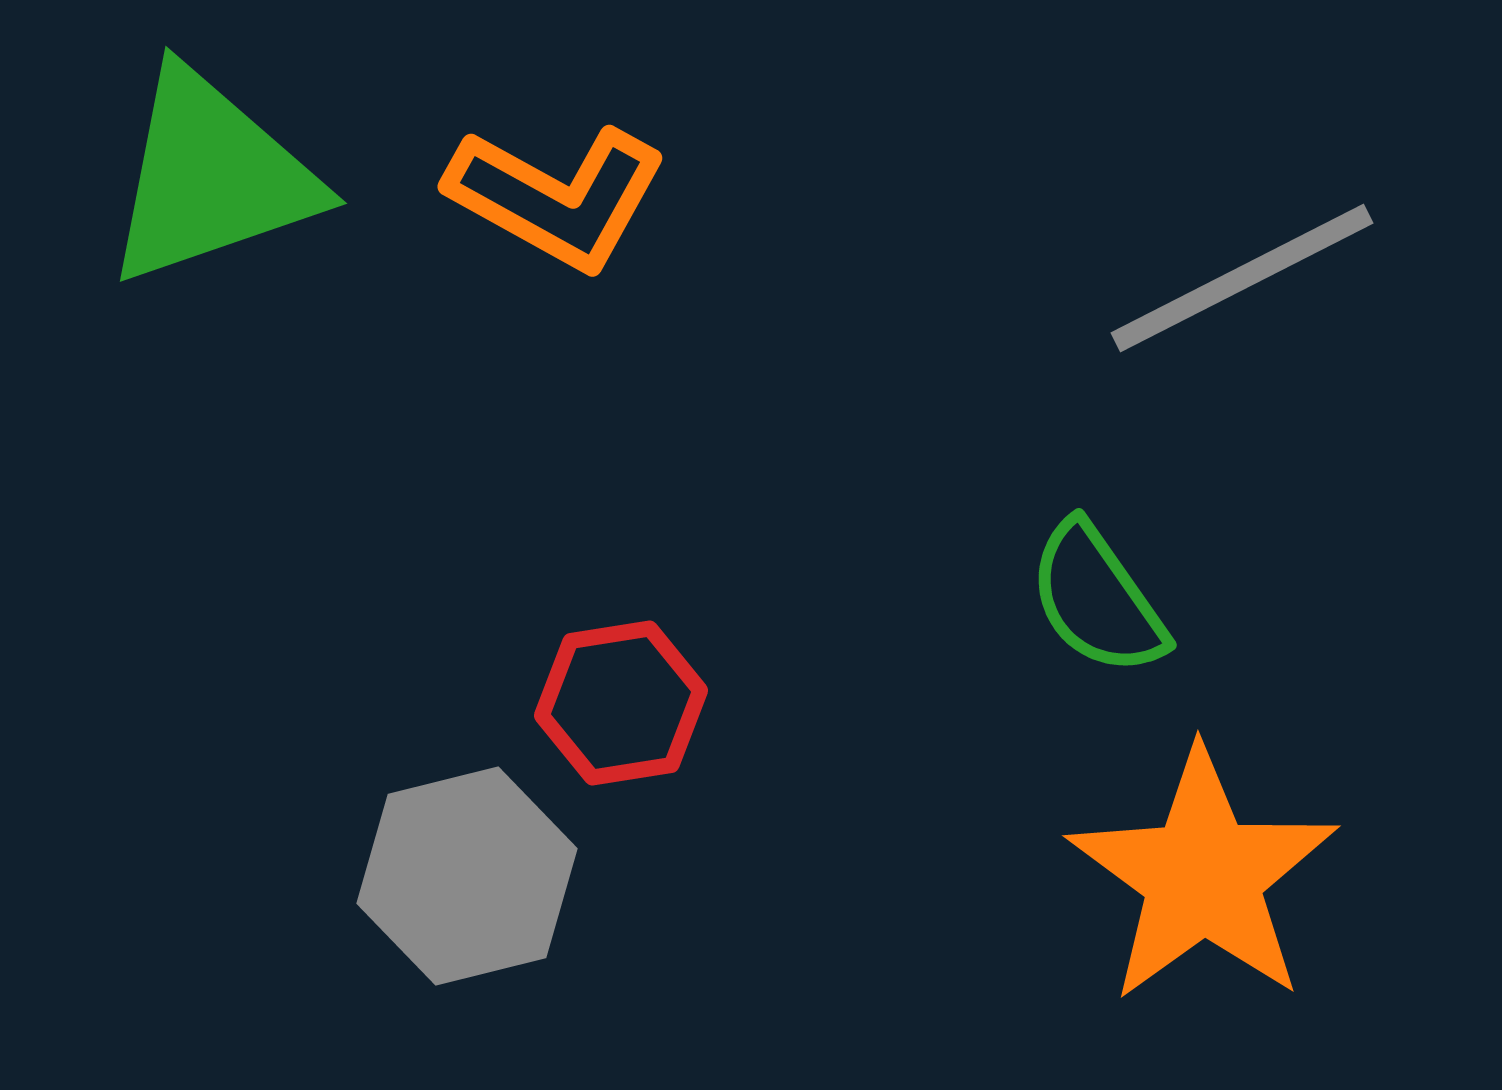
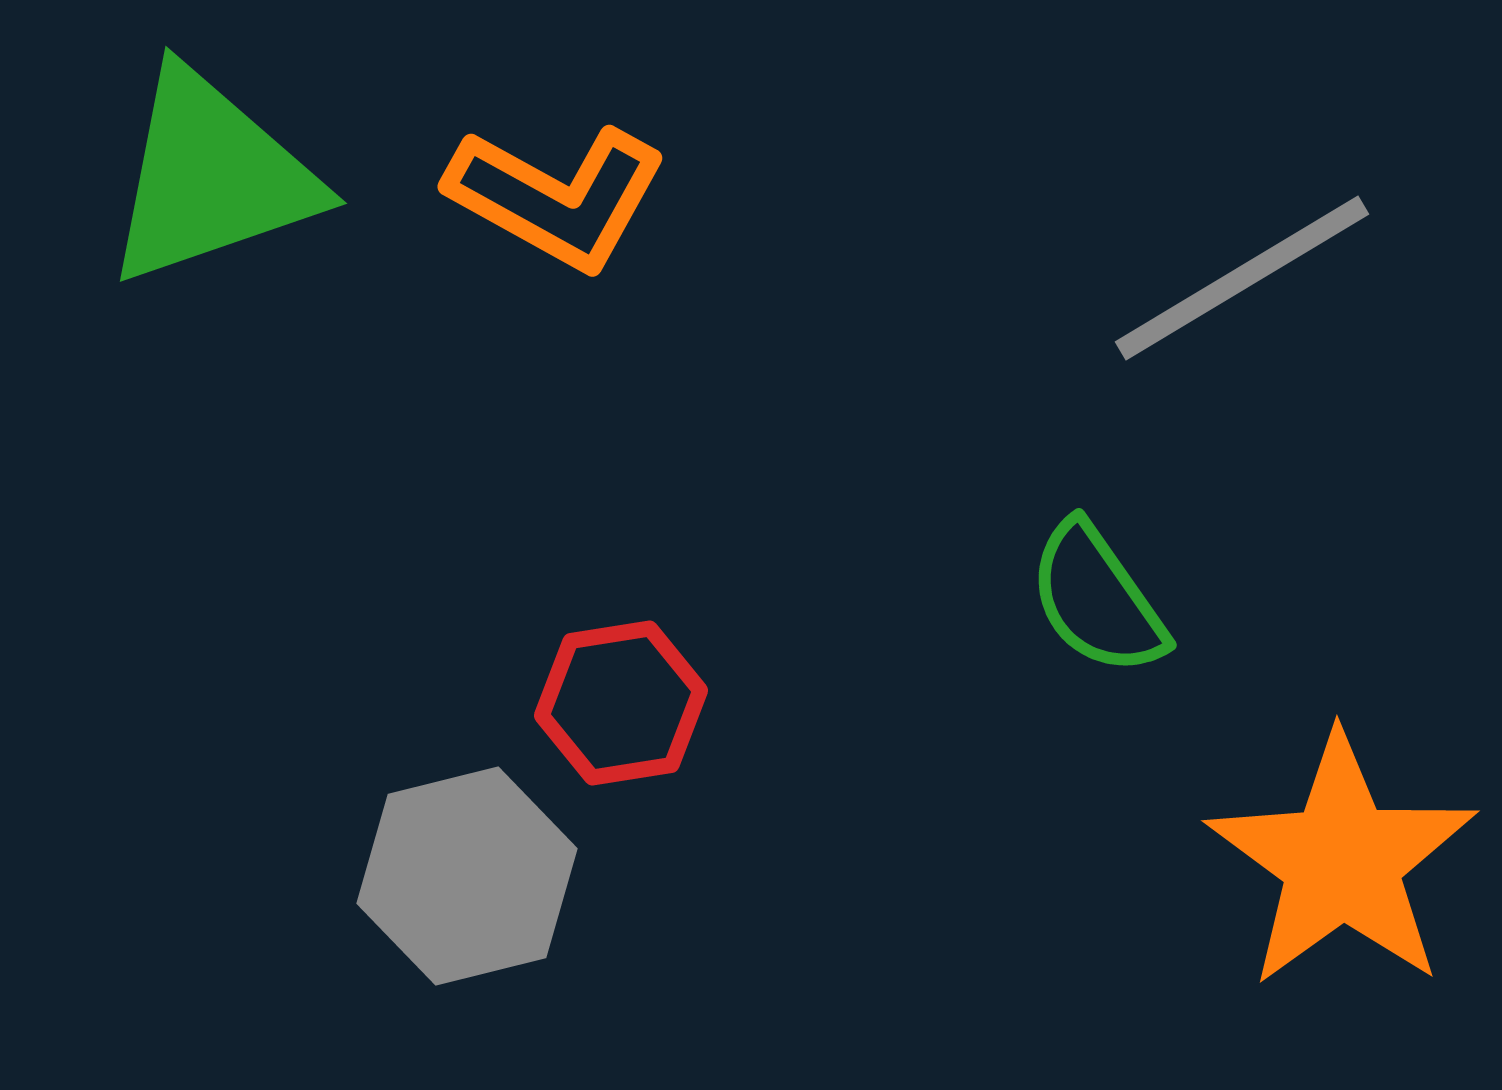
gray line: rotated 4 degrees counterclockwise
orange star: moved 139 px right, 15 px up
